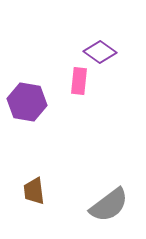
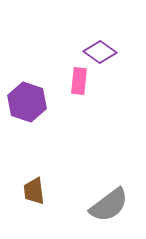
purple hexagon: rotated 9 degrees clockwise
